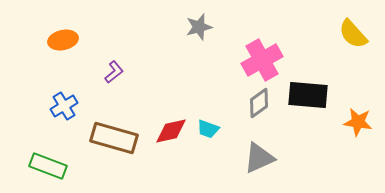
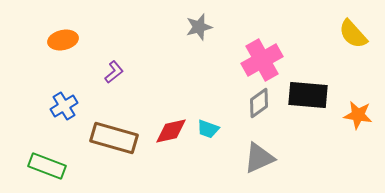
orange star: moved 7 px up
green rectangle: moved 1 px left
